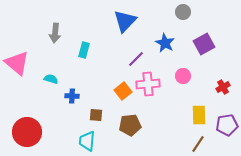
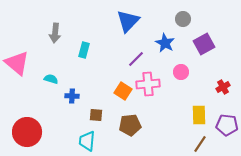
gray circle: moved 7 px down
blue triangle: moved 3 px right
pink circle: moved 2 px left, 4 px up
orange square: rotated 18 degrees counterclockwise
purple pentagon: rotated 15 degrees clockwise
brown line: moved 2 px right
